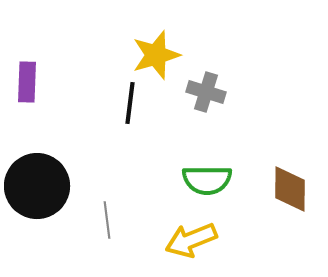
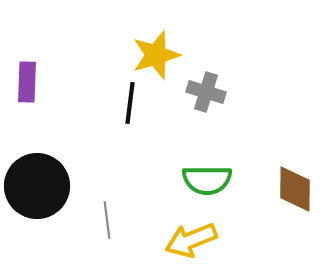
brown diamond: moved 5 px right
